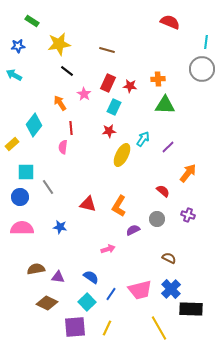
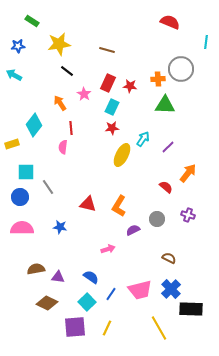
gray circle at (202, 69): moved 21 px left
cyan rectangle at (114, 107): moved 2 px left
red star at (109, 131): moved 3 px right, 3 px up
yellow rectangle at (12, 144): rotated 24 degrees clockwise
red semicircle at (163, 191): moved 3 px right, 4 px up
